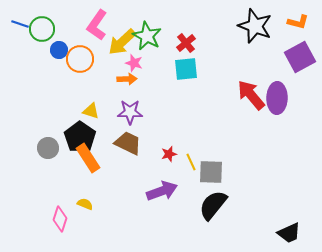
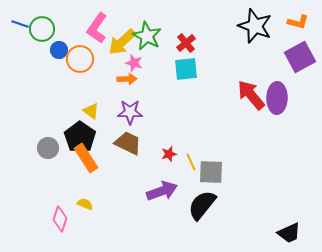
pink L-shape: moved 3 px down
yellow triangle: rotated 18 degrees clockwise
orange rectangle: moved 2 px left
black semicircle: moved 11 px left
